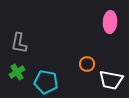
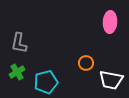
orange circle: moved 1 px left, 1 px up
cyan pentagon: rotated 25 degrees counterclockwise
